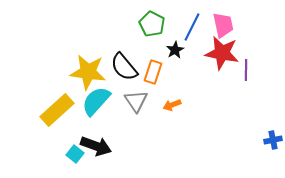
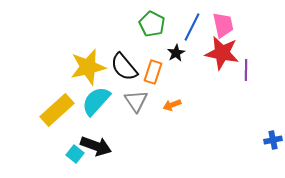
black star: moved 1 px right, 3 px down
yellow star: moved 5 px up; rotated 21 degrees counterclockwise
